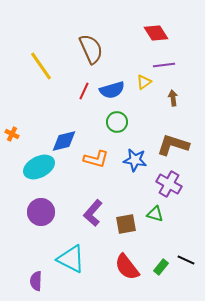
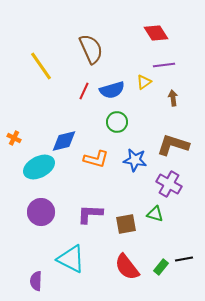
orange cross: moved 2 px right, 4 px down
purple L-shape: moved 3 px left, 1 px down; rotated 52 degrees clockwise
black line: moved 2 px left, 1 px up; rotated 36 degrees counterclockwise
